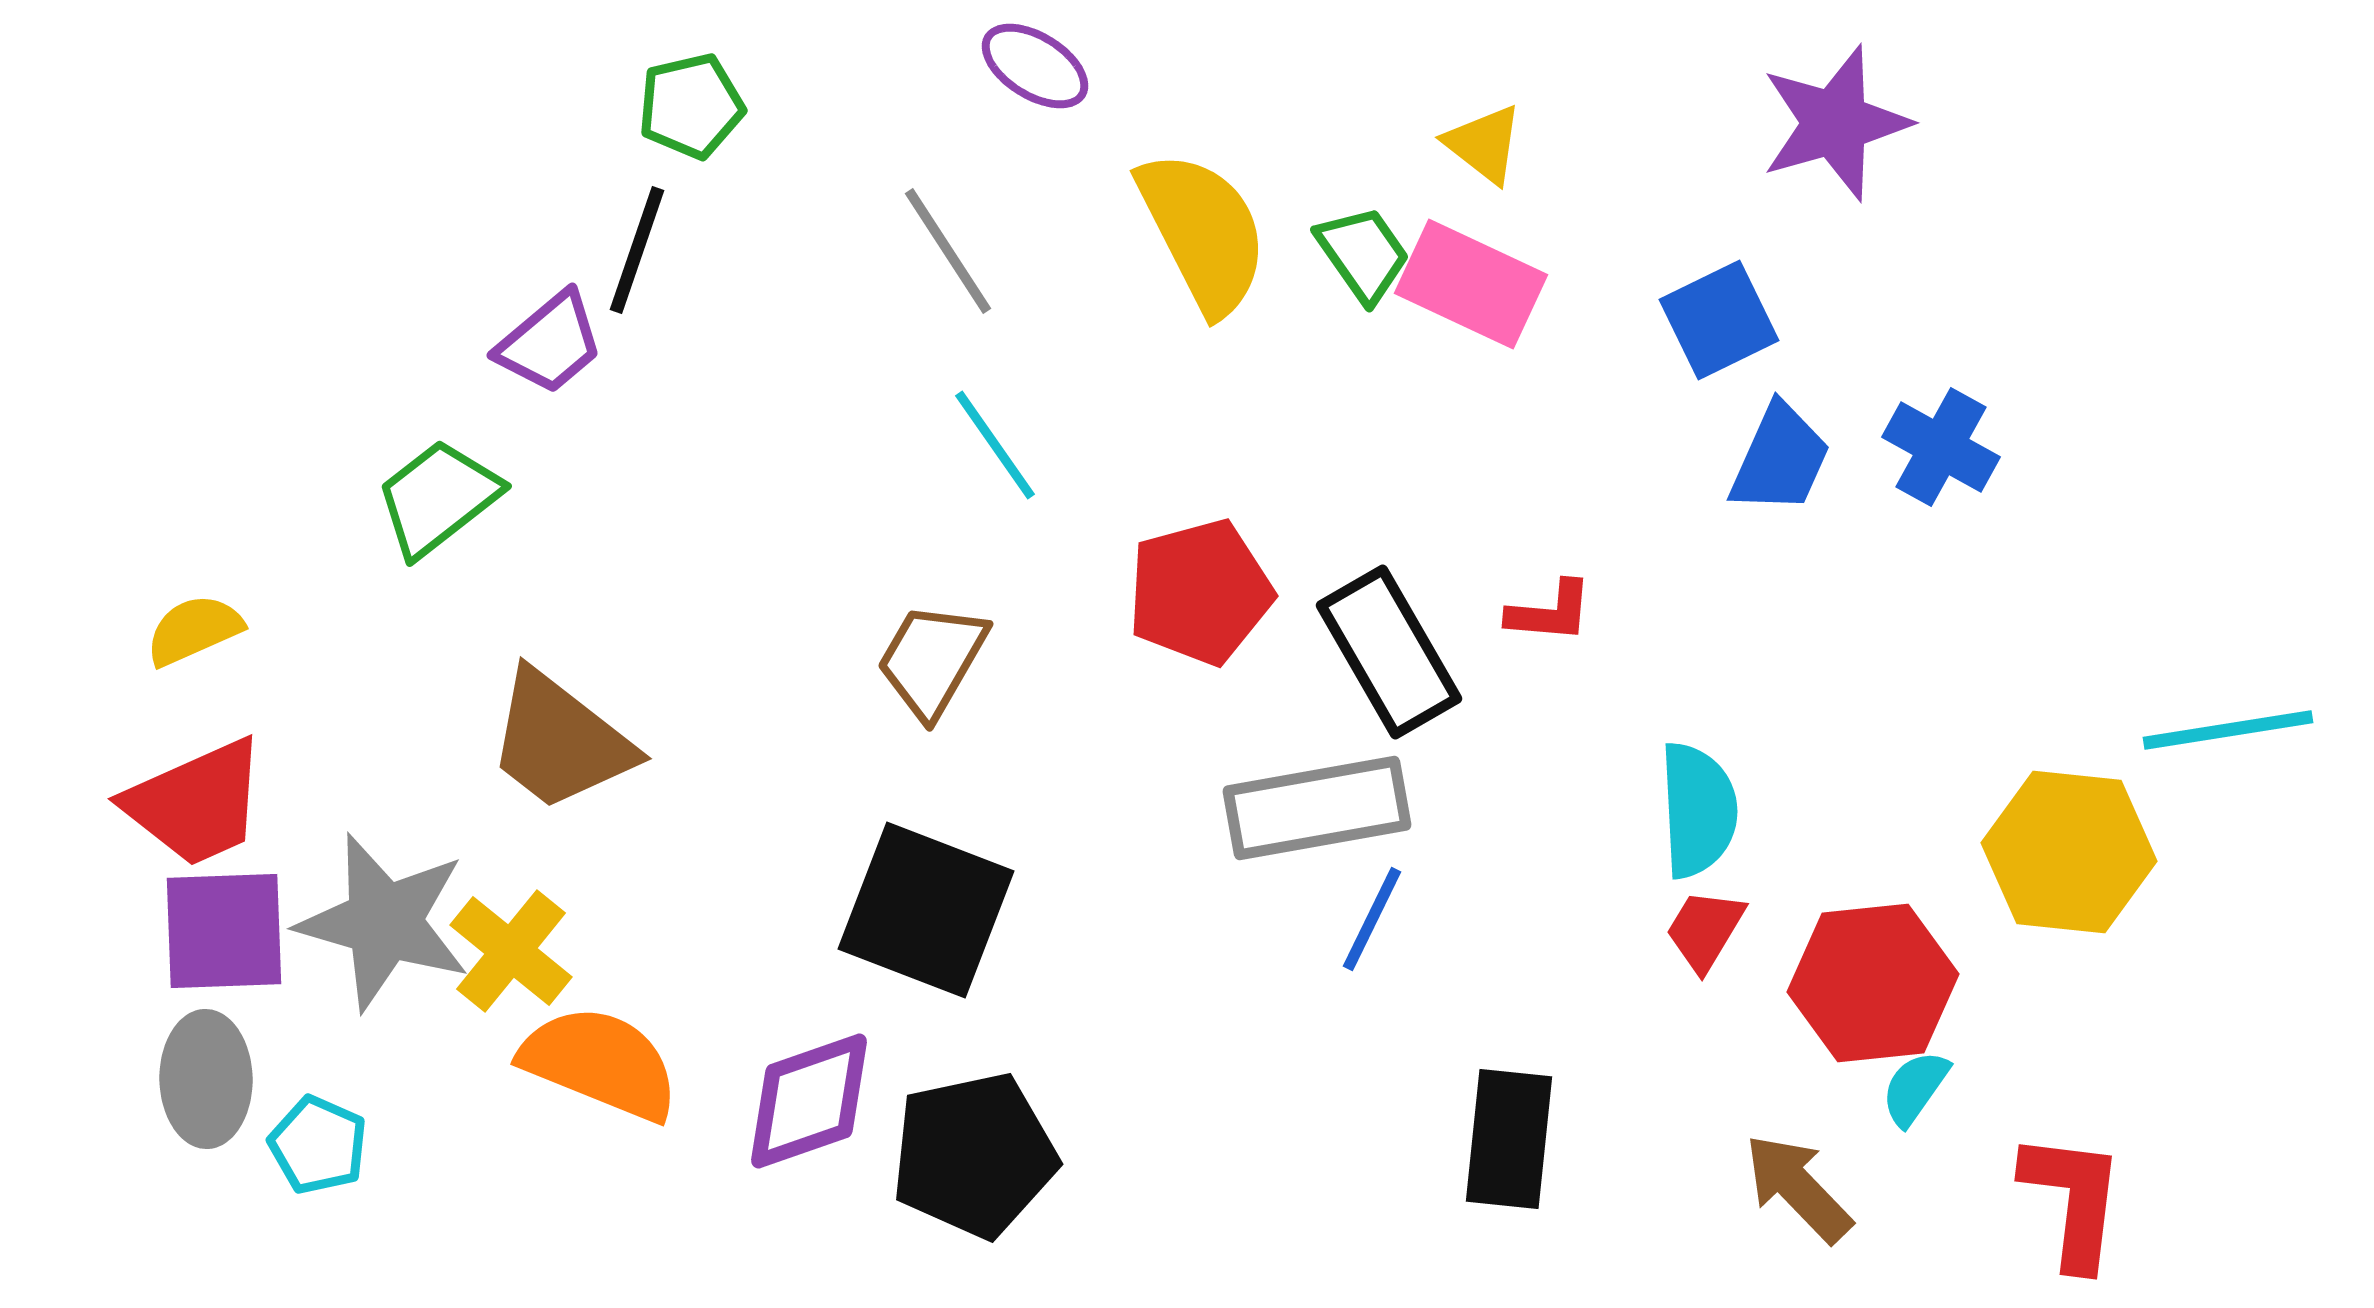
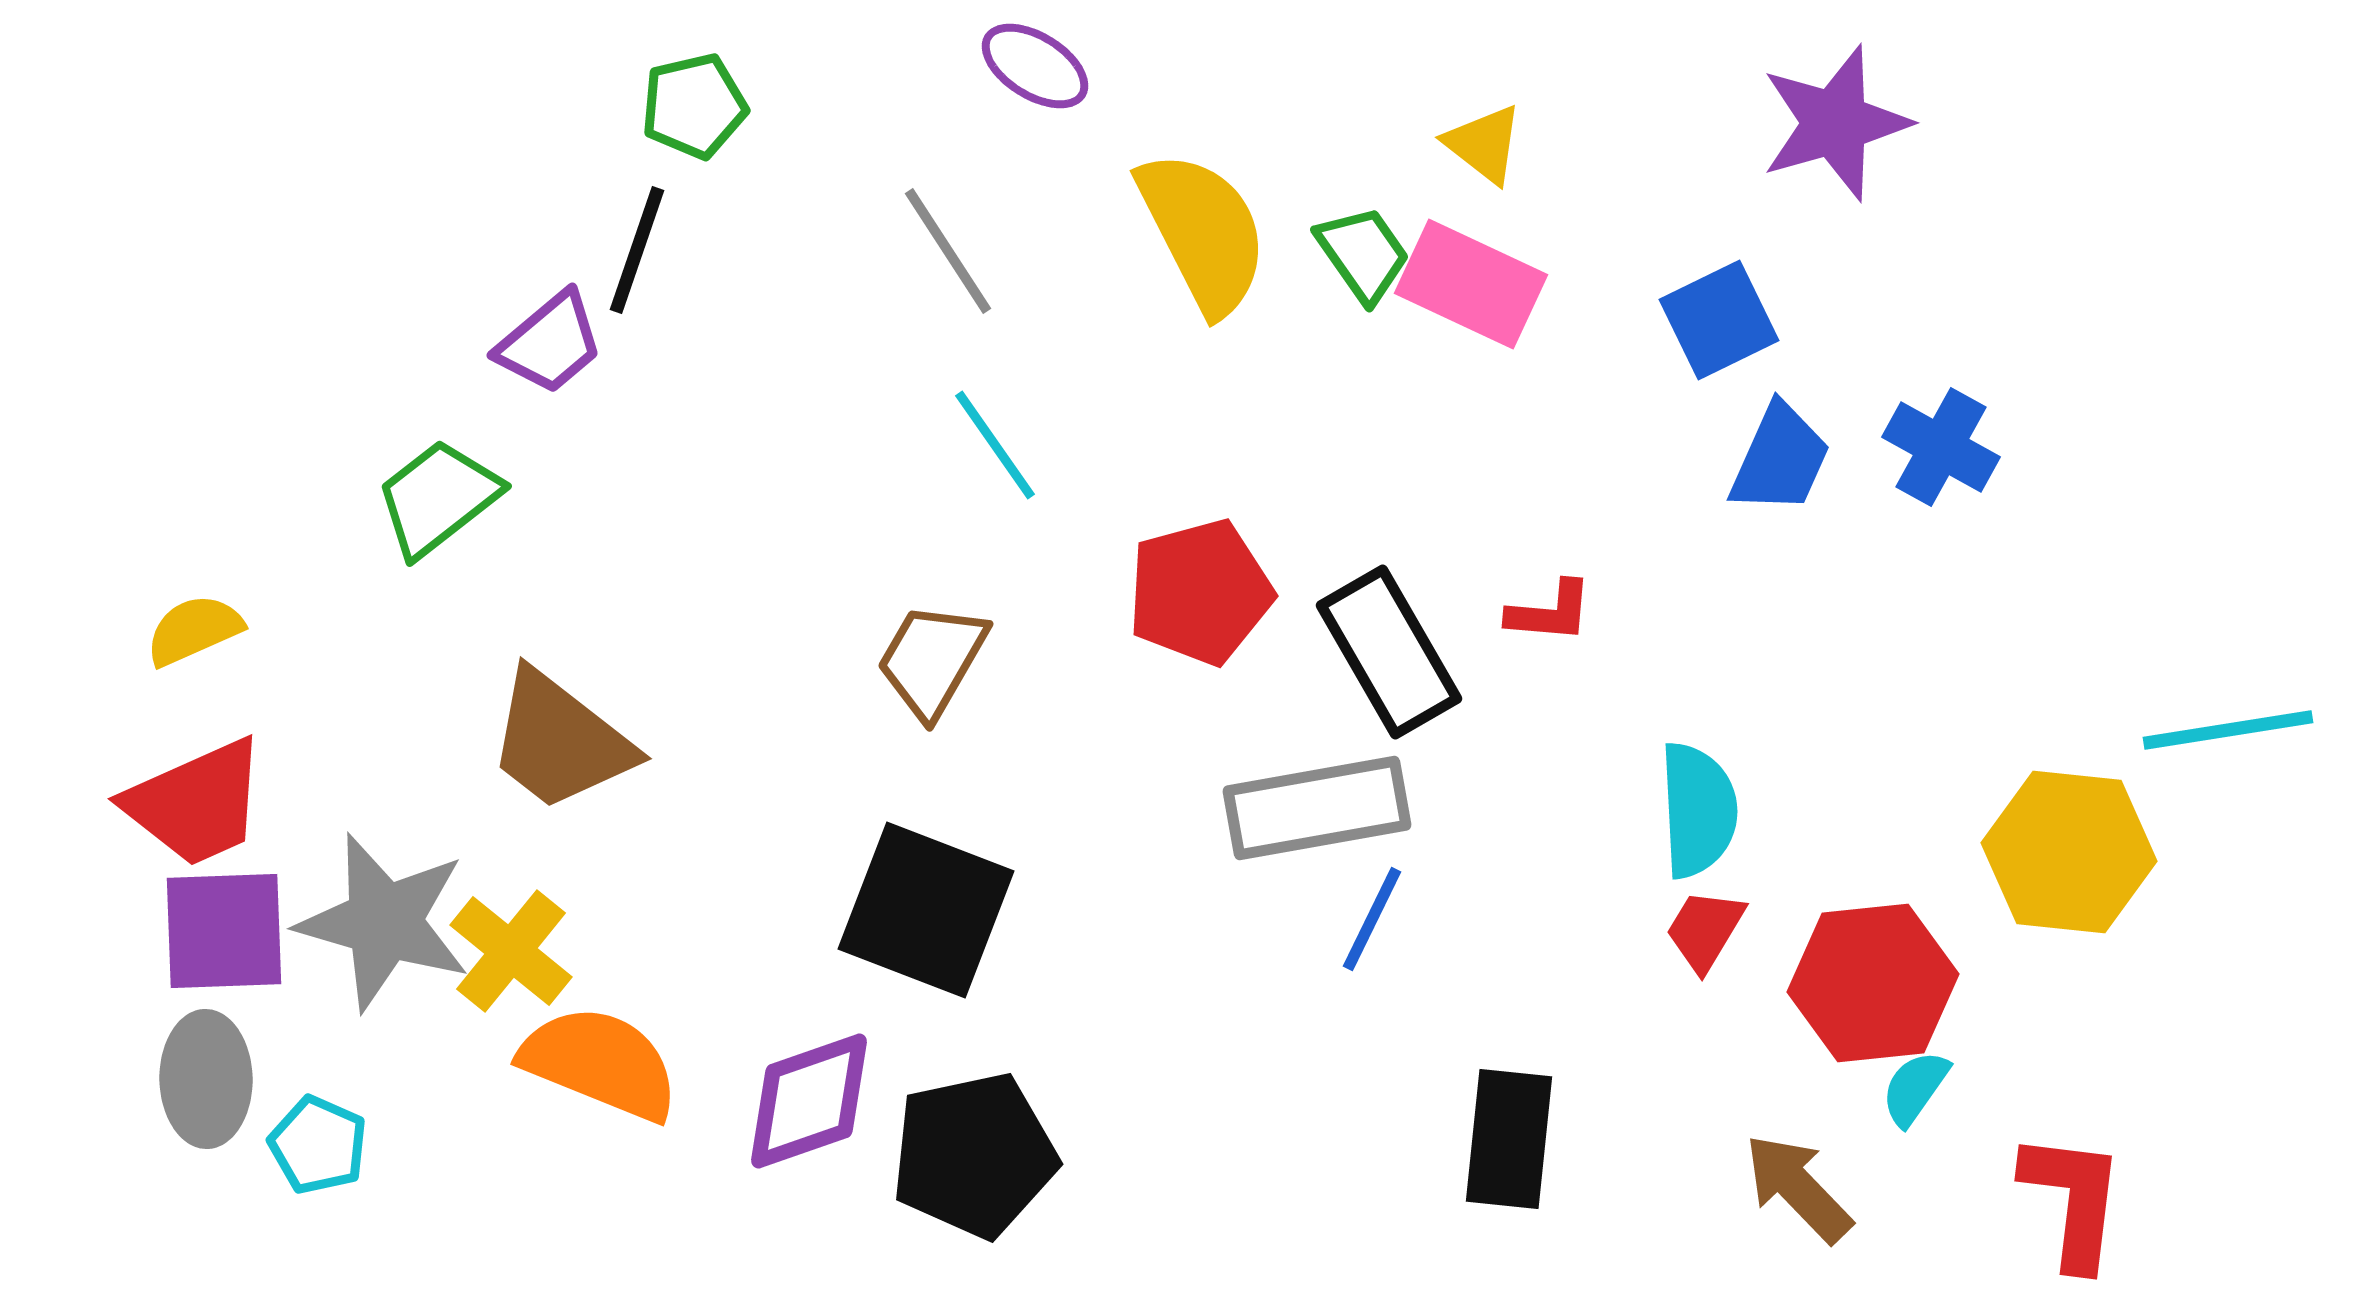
green pentagon at (691, 106): moved 3 px right
